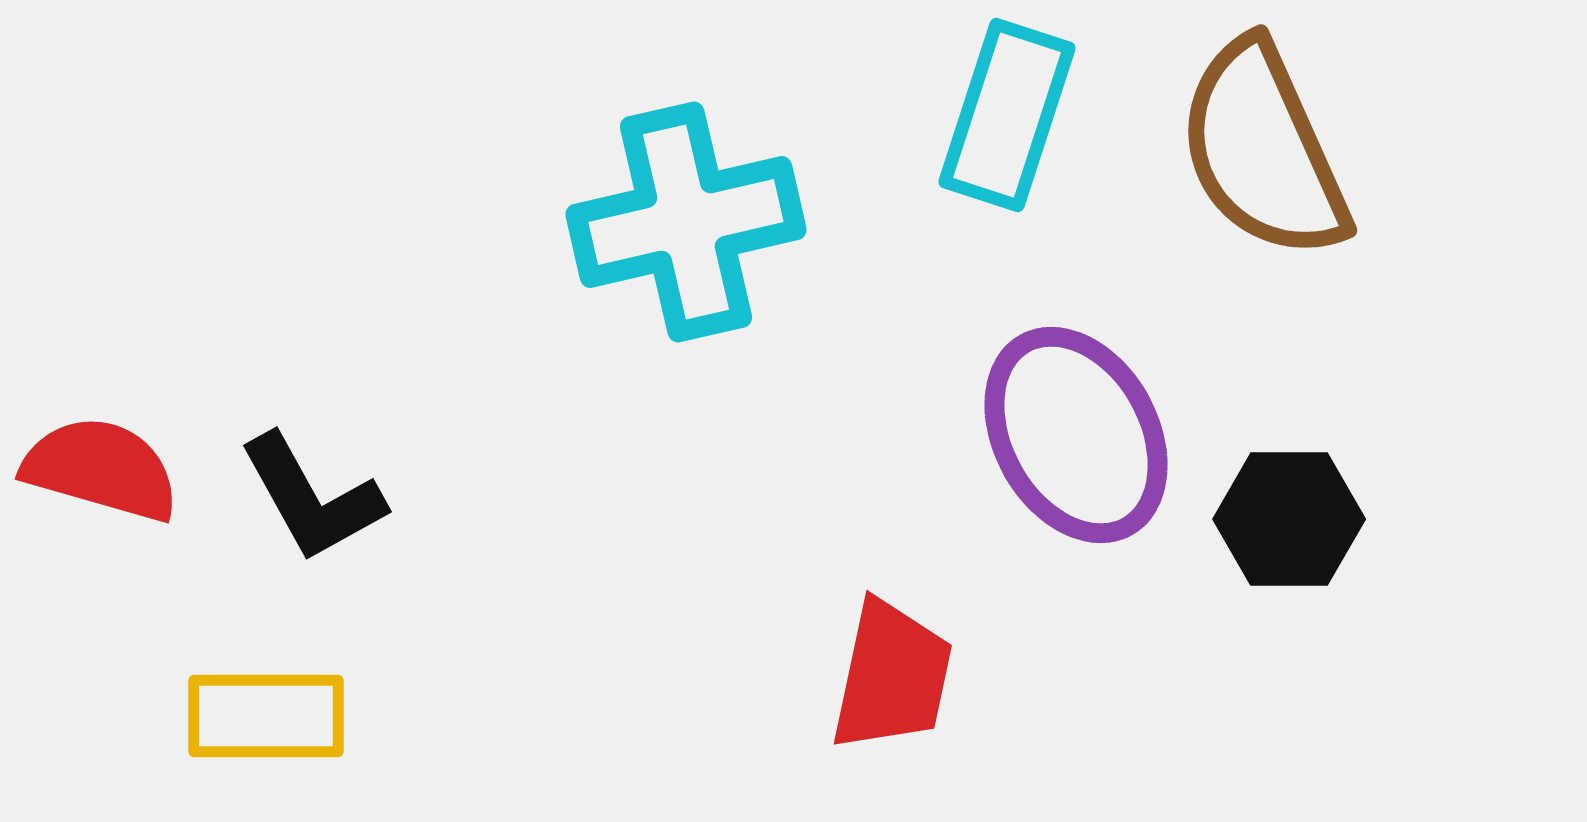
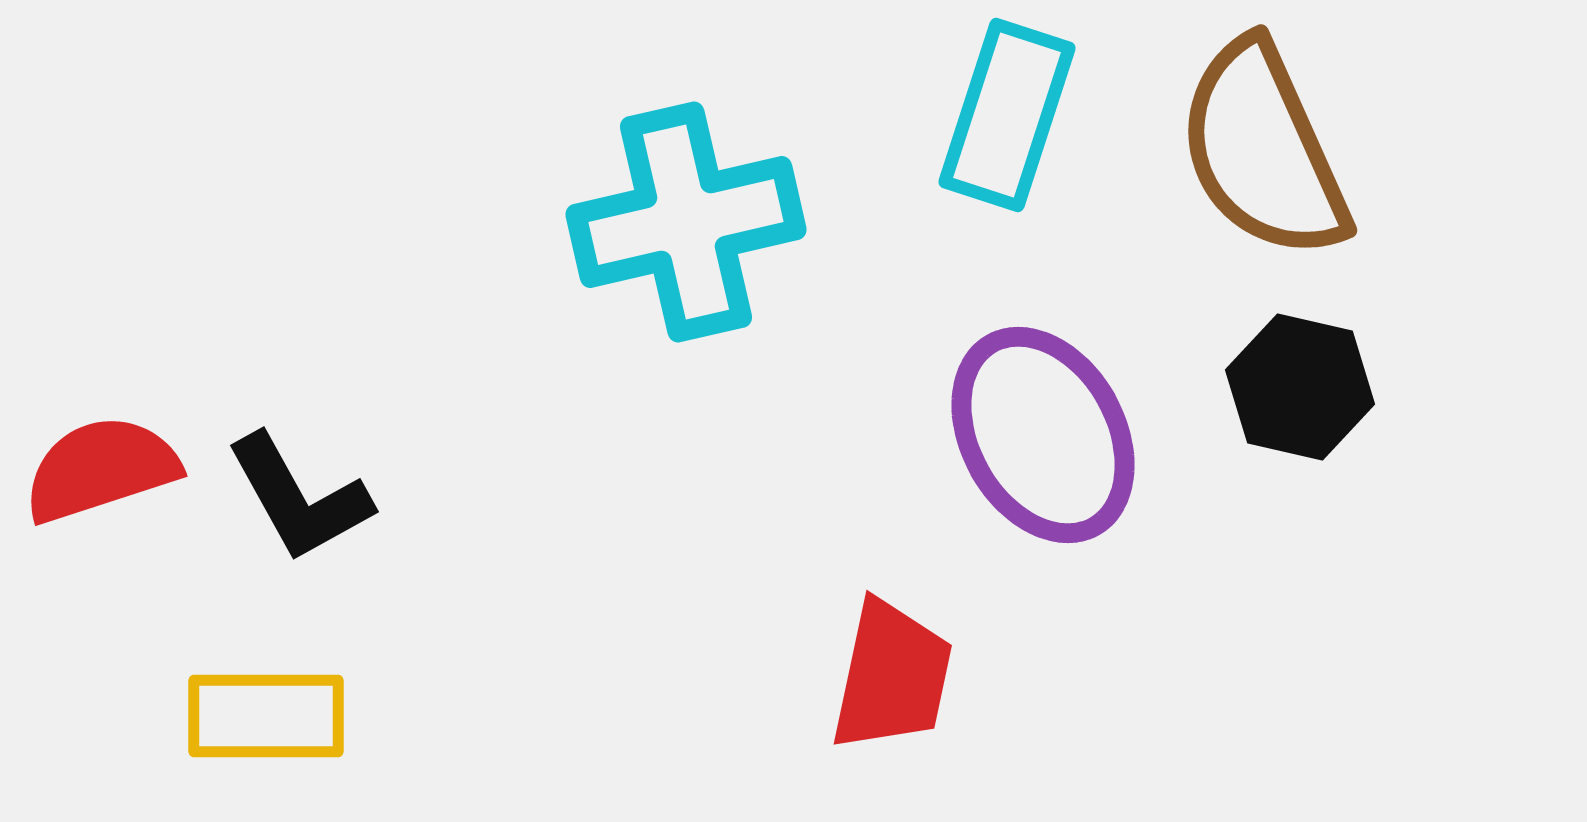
purple ellipse: moved 33 px left
red semicircle: rotated 34 degrees counterclockwise
black L-shape: moved 13 px left
black hexagon: moved 11 px right, 132 px up; rotated 13 degrees clockwise
